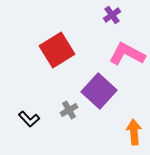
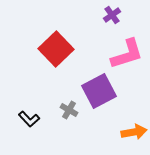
red square: moved 1 px left, 1 px up; rotated 12 degrees counterclockwise
pink L-shape: rotated 135 degrees clockwise
purple square: rotated 20 degrees clockwise
gray cross: rotated 30 degrees counterclockwise
orange arrow: rotated 85 degrees clockwise
